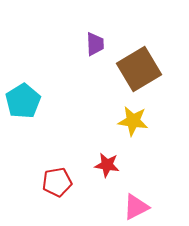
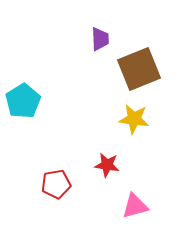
purple trapezoid: moved 5 px right, 5 px up
brown square: rotated 9 degrees clockwise
yellow star: moved 1 px right, 2 px up
red pentagon: moved 1 px left, 2 px down
pink triangle: moved 1 px left, 1 px up; rotated 12 degrees clockwise
